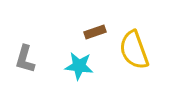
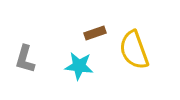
brown rectangle: moved 1 px down
